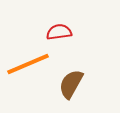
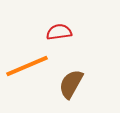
orange line: moved 1 px left, 2 px down
